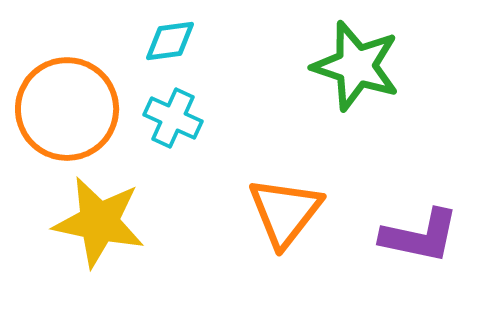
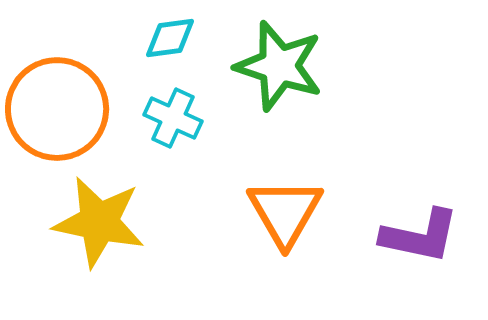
cyan diamond: moved 3 px up
green star: moved 77 px left
orange circle: moved 10 px left
orange triangle: rotated 8 degrees counterclockwise
